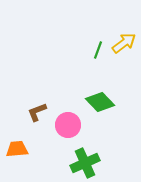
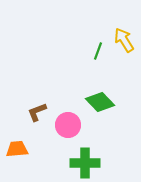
yellow arrow: moved 3 px up; rotated 85 degrees counterclockwise
green line: moved 1 px down
green cross: rotated 24 degrees clockwise
